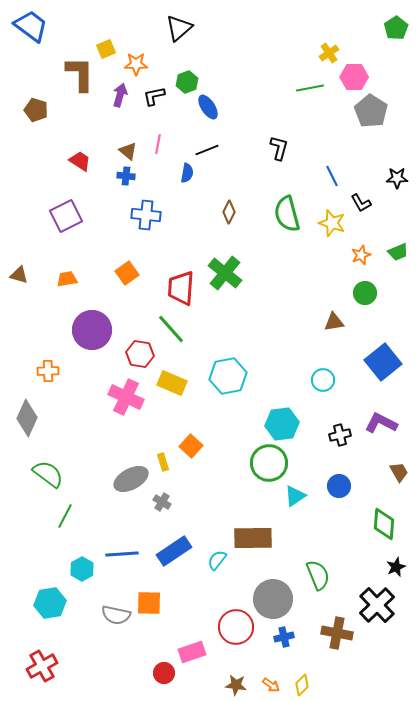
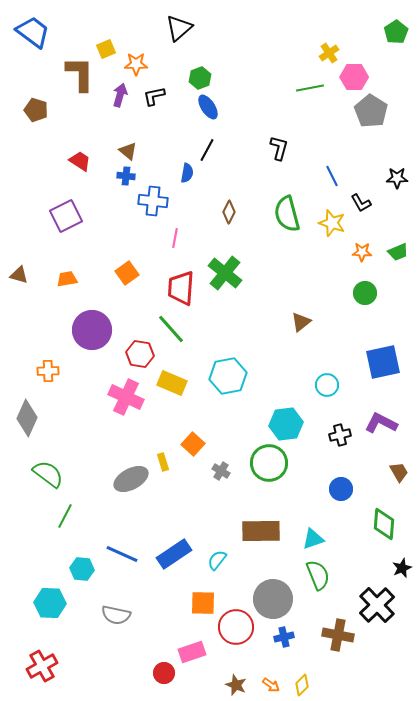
blue trapezoid at (31, 26): moved 2 px right, 6 px down
green pentagon at (396, 28): moved 4 px down
green hexagon at (187, 82): moved 13 px right, 4 px up
pink line at (158, 144): moved 17 px right, 94 px down
black line at (207, 150): rotated 40 degrees counterclockwise
blue cross at (146, 215): moved 7 px right, 14 px up
orange star at (361, 255): moved 1 px right, 3 px up; rotated 24 degrees clockwise
brown triangle at (334, 322): moved 33 px left; rotated 30 degrees counterclockwise
blue square at (383, 362): rotated 27 degrees clockwise
cyan circle at (323, 380): moved 4 px right, 5 px down
cyan hexagon at (282, 424): moved 4 px right
orange square at (191, 446): moved 2 px right, 2 px up
blue circle at (339, 486): moved 2 px right, 3 px down
cyan triangle at (295, 496): moved 18 px right, 43 px down; rotated 15 degrees clockwise
gray cross at (162, 502): moved 59 px right, 31 px up
brown rectangle at (253, 538): moved 8 px right, 7 px up
blue rectangle at (174, 551): moved 3 px down
blue line at (122, 554): rotated 28 degrees clockwise
black star at (396, 567): moved 6 px right, 1 px down
cyan hexagon at (82, 569): rotated 25 degrees counterclockwise
cyan hexagon at (50, 603): rotated 12 degrees clockwise
orange square at (149, 603): moved 54 px right
brown cross at (337, 633): moved 1 px right, 2 px down
brown star at (236, 685): rotated 15 degrees clockwise
